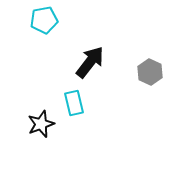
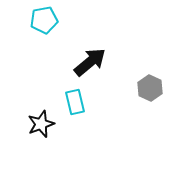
black arrow: rotated 12 degrees clockwise
gray hexagon: moved 16 px down
cyan rectangle: moved 1 px right, 1 px up
